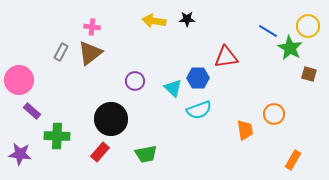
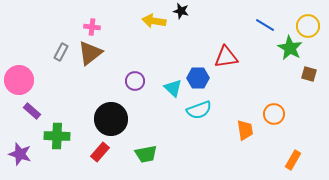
black star: moved 6 px left, 8 px up; rotated 14 degrees clockwise
blue line: moved 3 px left, 6 px up
purple star: rotated 10 degrees clockwise
